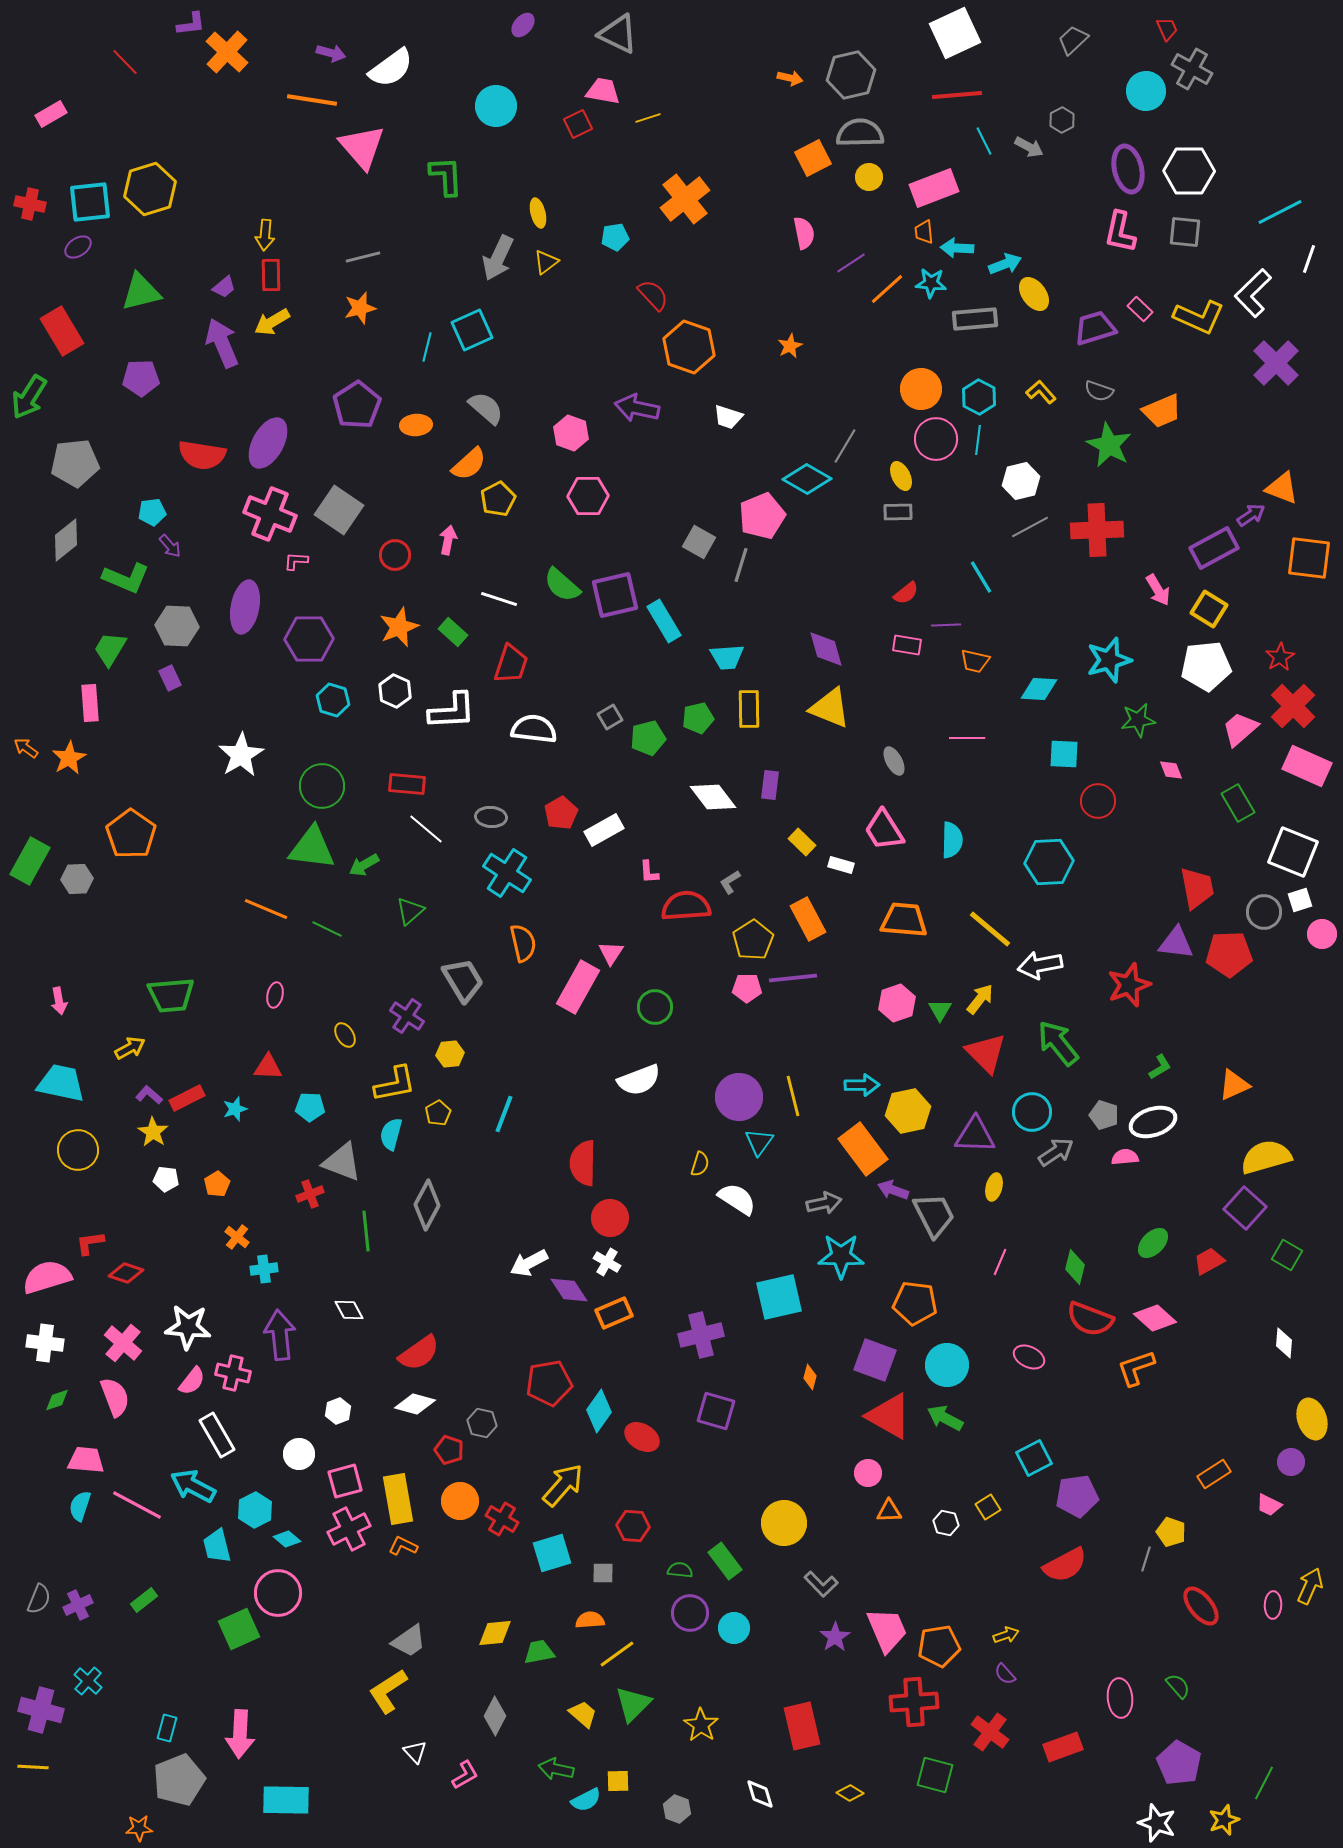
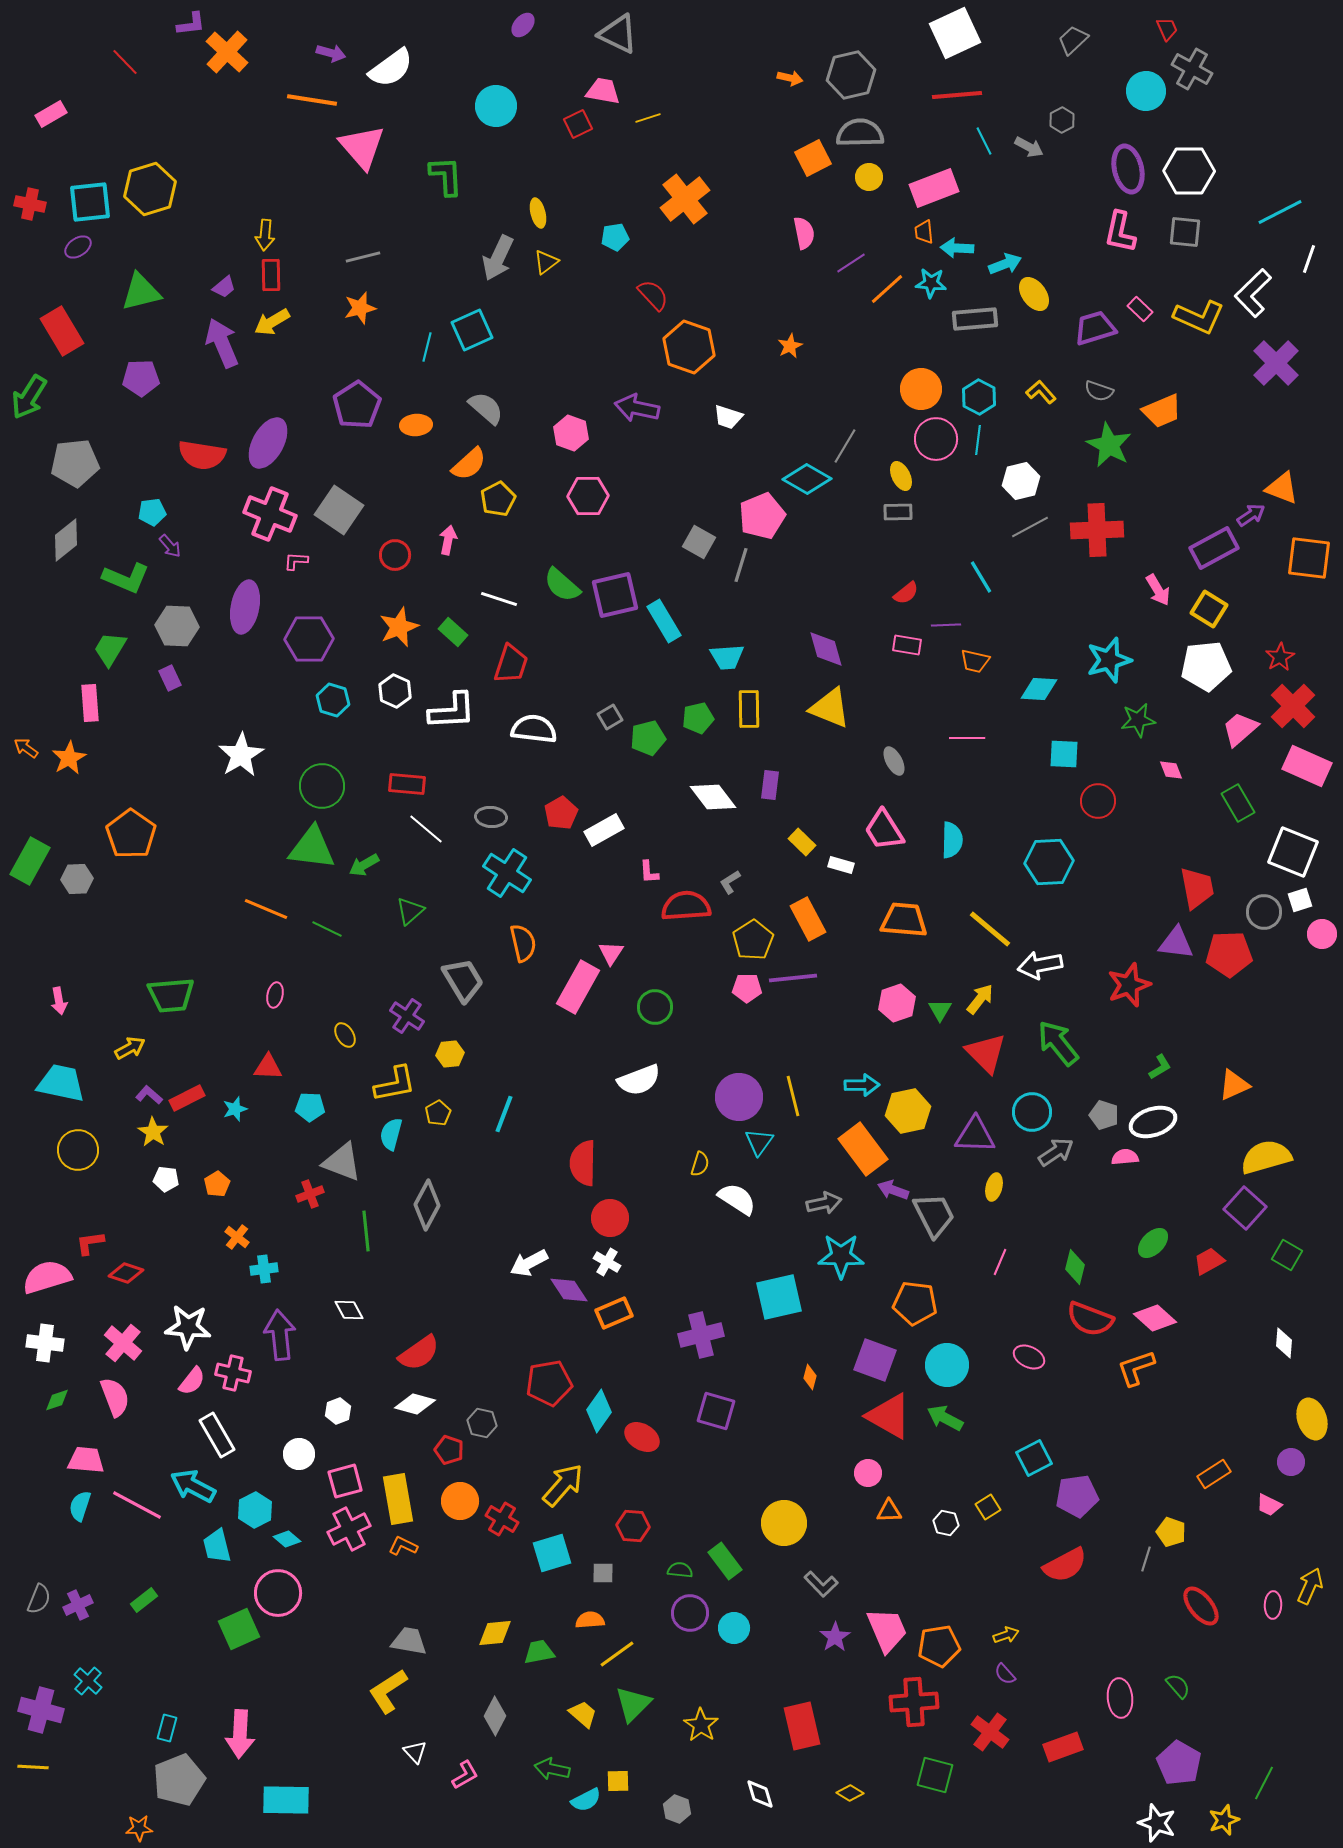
gray trapezoid at (409, 1641): rotated 135 degrees counterclockwise
green arrow at (556, 1769): moved 4 px left
